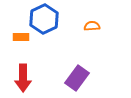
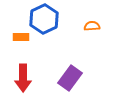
purple rectangle: moved 7 px left
